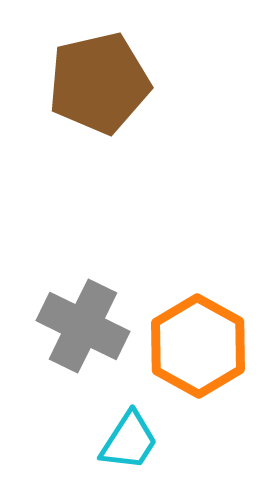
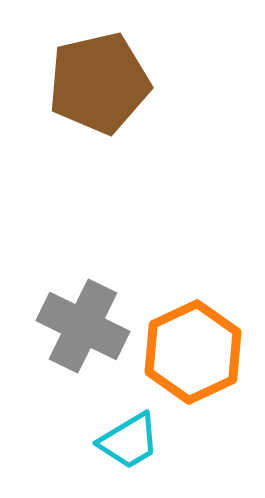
orange hexagon: moved 5 px left, 6 px down; rotated 6 degrees clockwise
cyan trapezoid: rotated 26 degrees clockwise
